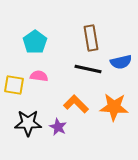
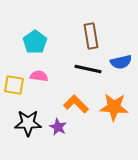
brown rectangle: moved 2 px up
